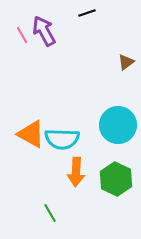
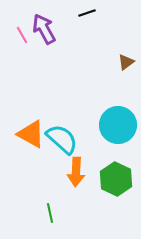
purple arrow: moved 2 px up
cyan semicircle: rotated 140 degrees counterclockwise
green line: rotated 18 degrees clockwise
